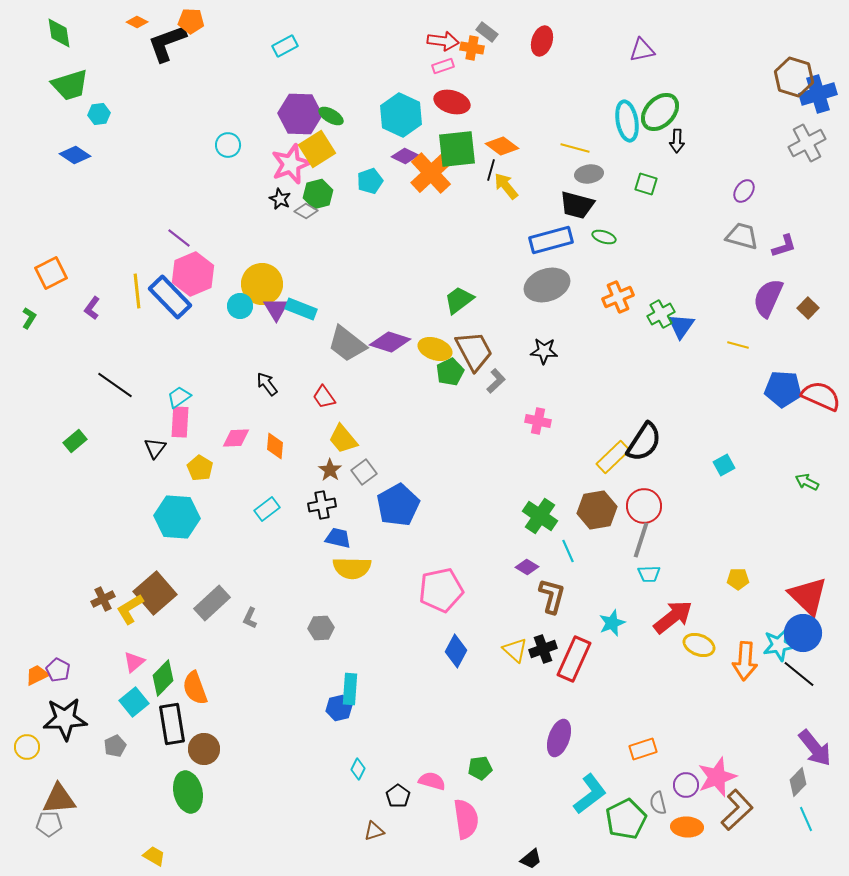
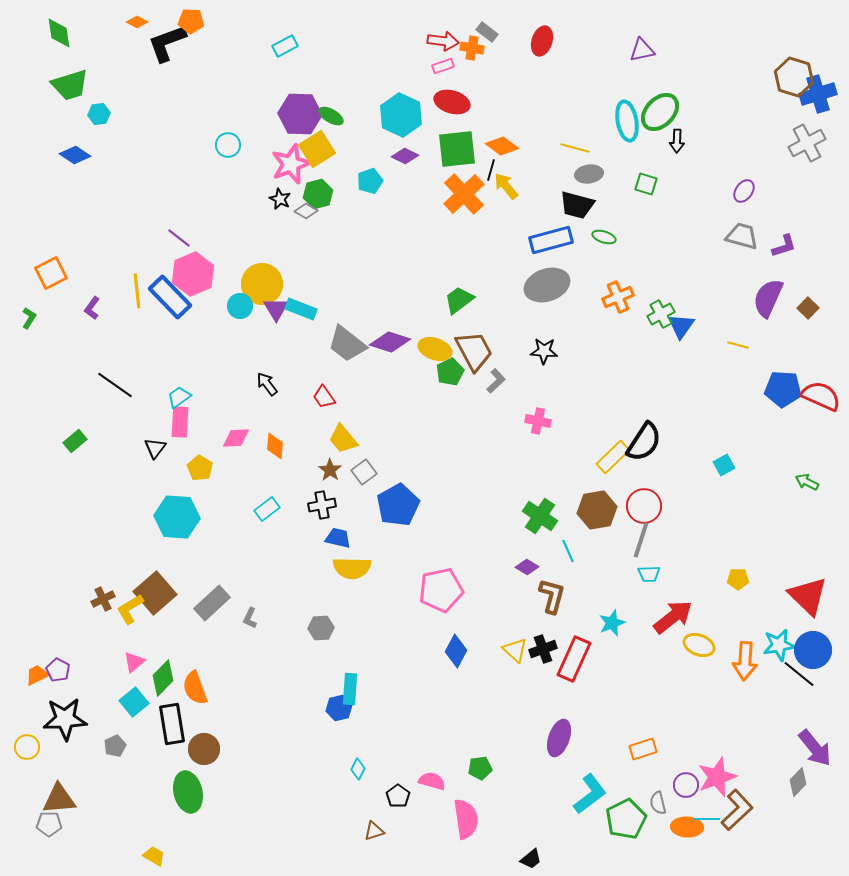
orange cross at (431, 173): moved 33 px right, 21 px down
blue circle at (803, 633): moved 10 px right, 17 px down
cyan line at (806, 819): moved 99 px left; rotated 65 degrees counterclockwise
